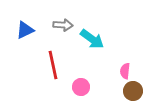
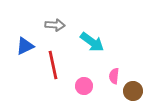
gray arrow: moved 8 px left
blue triangle: moved 16 px down
cyan arrow: moved 3 px down
pink semicircle: moved 11 px left, 5 px down
pink circle: moved 3 px right, 1 px up
